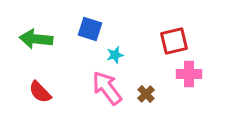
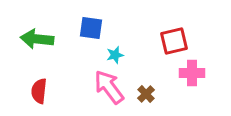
blue square: moved 1 px right, 1 px up; rotated 10 degrees counterclockwise
green arrow: moved 1 px right
pink cross: moved 3 px right, 1 px up
pink arrow: moved 2 px right, 1 px up
red semicircle: moved 1 px left, 1 px up; rotated 50 degrees clockwise
